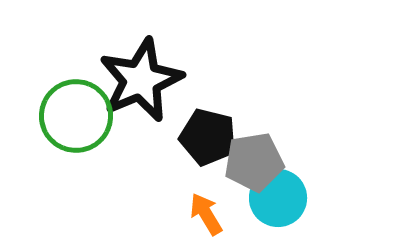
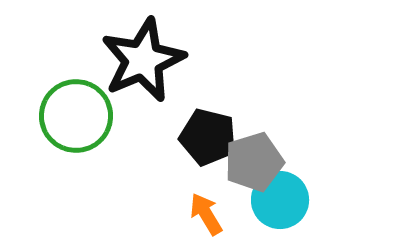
black star: moved 2 px right, 20 px up
gray pentagon: rotated 8 degrees counterclockwise
cyan circle: moved 2 px right, 2 px down
